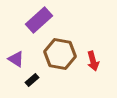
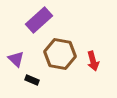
purple triangle: rotated 12 degrees clockwise
black rectangle: rotated 64 degrees clockwise
